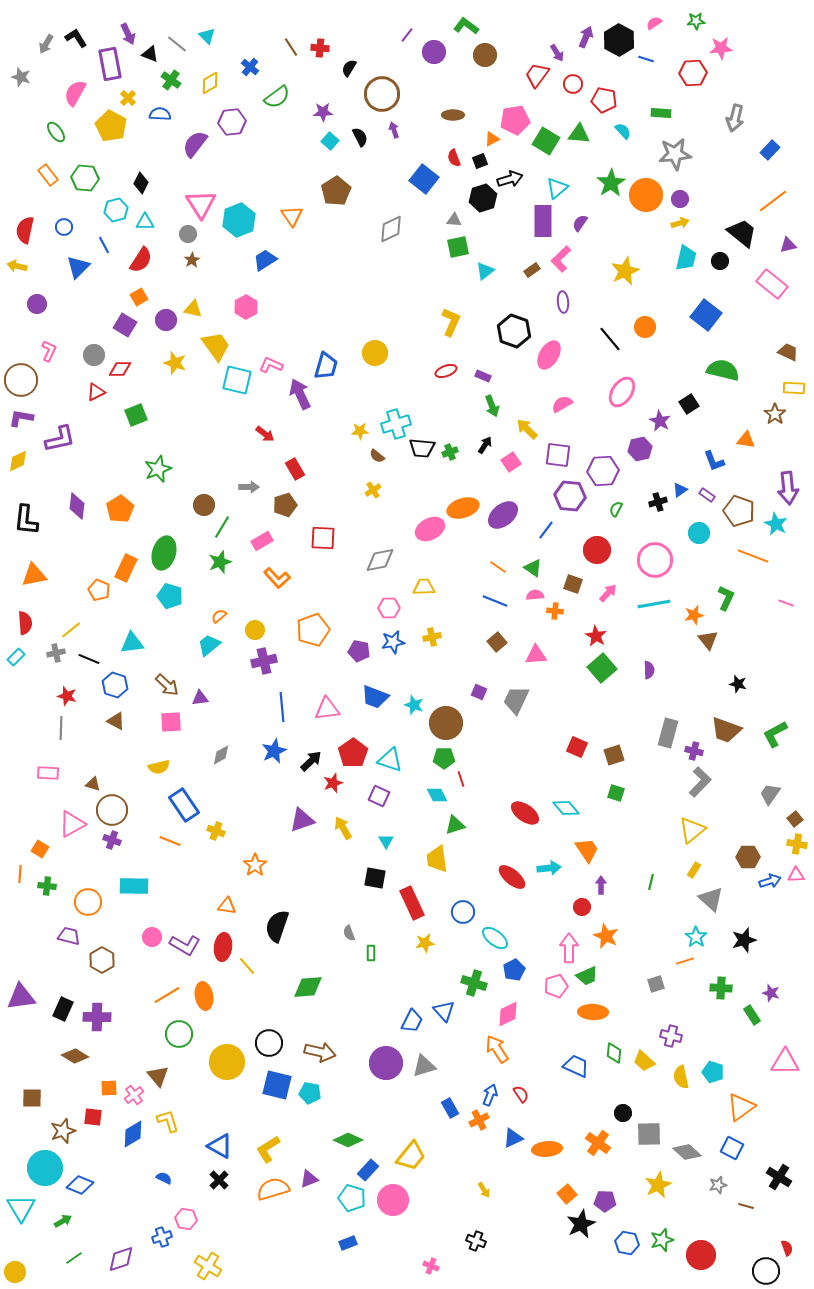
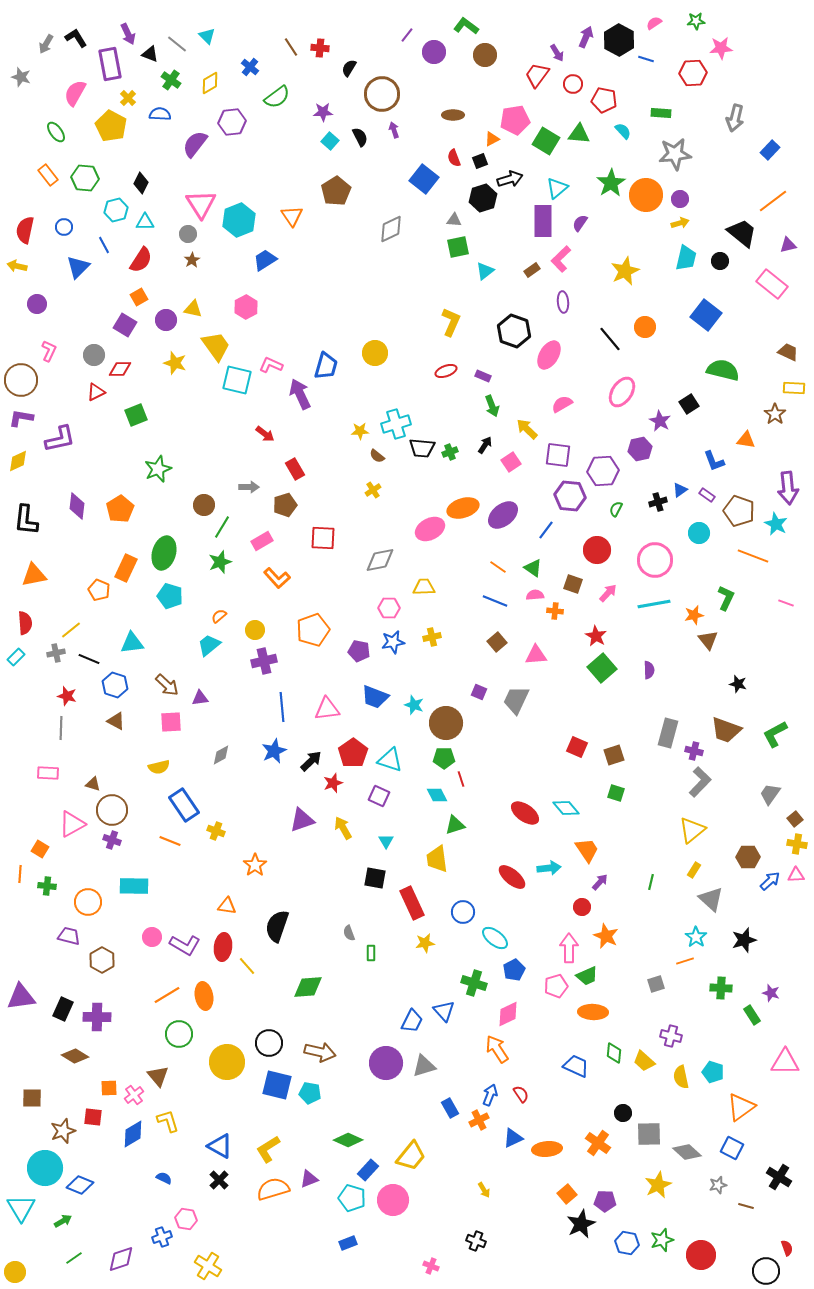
blue arrow at (770, 881): rotated 25 degrees counterclockwise
purple arrow at (601, 885): moved 1 px left, 3 px up; rotated 42 degrees clockwise
